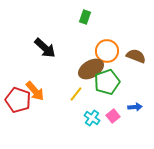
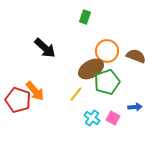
pink square: moved 2 px down; rotated 24 degrees counterclockwise
